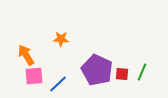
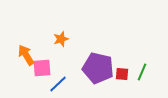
orange star: rotated 21 degrees counterclockwise
purple pentagon: moved 1 px right, 2 px up; rotated 12 degrees counterclockwise
pink square: moved 8 px right, 8 px up
